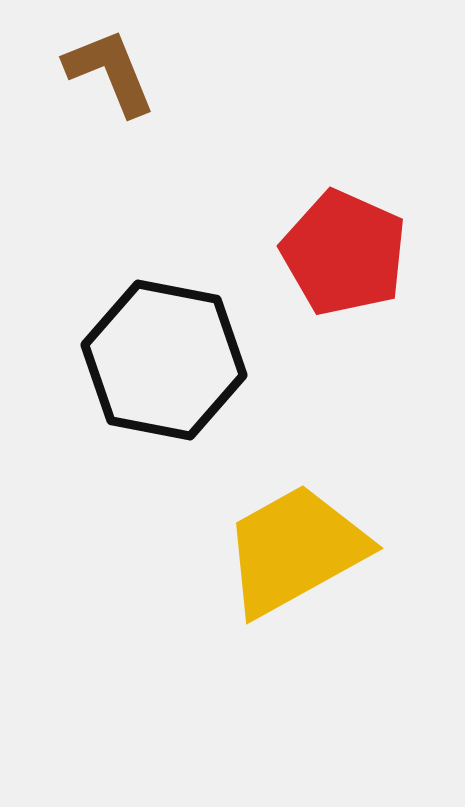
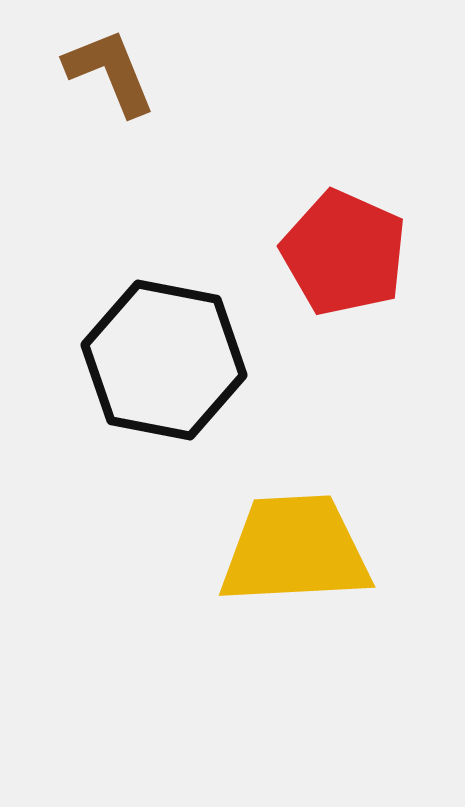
yellow trapezoid: rotated 26 degrees clockwise
